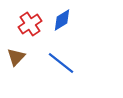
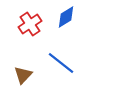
blue diamond: moved 4 px right, 3 px up
brown triangle: moved 7 px right, 18 px down
